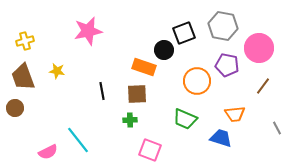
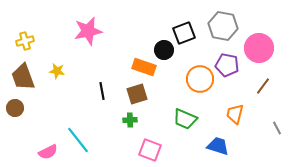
orange circle: moved 3 px right, 2 px up
brown square: rotated 15 degrees counterclockwise
orange trapezoid: rotated 110 degrees clockwise
blue trapezoid: moved 3 px left, 8 px down
